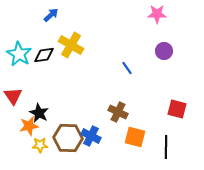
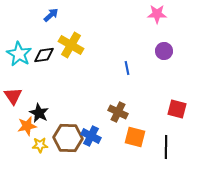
blue line: rotated 24 degrees clockwise
orange star: moved 2 px left
